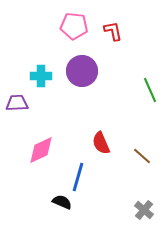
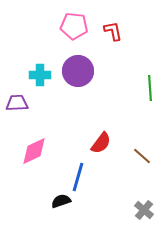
purple circle: moved 4 px left
cyan cross: moved 1 px left, 1 px up
green line: moved 2 px up; rotated 20 degrees clockwise
red semicircle: rotated 120 degrees counterclockwise
pink diamond: moved 7 px left, 1 px down
black semicircle: moved 1 px left, 1 px up; rotated 42 degrees counterclockwise
